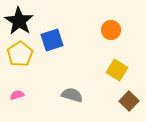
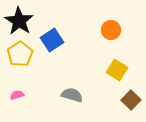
blue square: rotated 15 degrees counterclockwise
brown square: moved 2 px right, 1 px up
